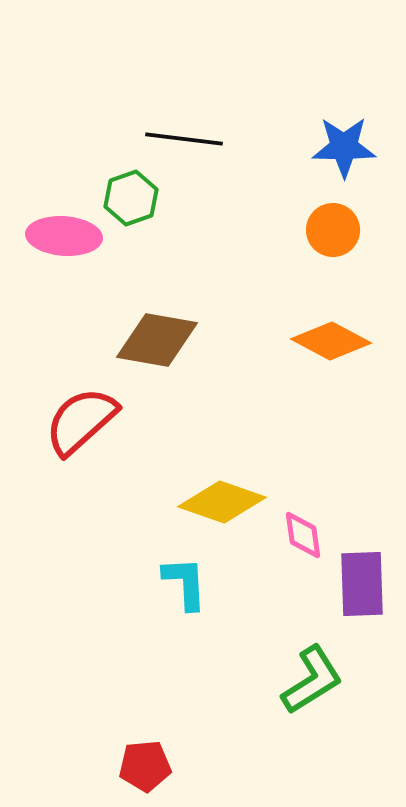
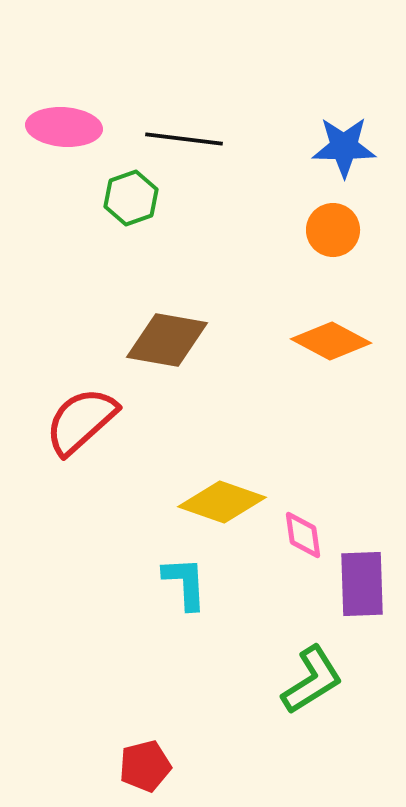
pink ellipse: moved 109 px up
brown diamond: moved 10 px right
red pentagon: rotated 9 degrees counterclockwise
